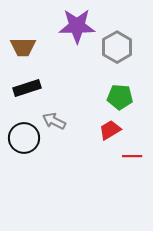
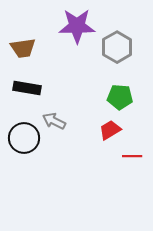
brown trapezoid: moved 1 px down; rotated 8 degrees counterclockwise
black rectangle: rotated 28 degrees clockwise
